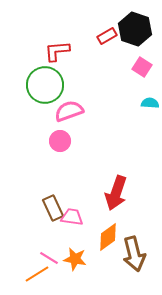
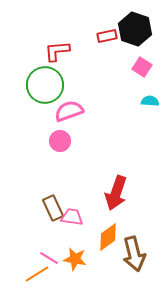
red rectangle: rotated 18 degrees clockwise
cyan semicircle: moved 2 px up
